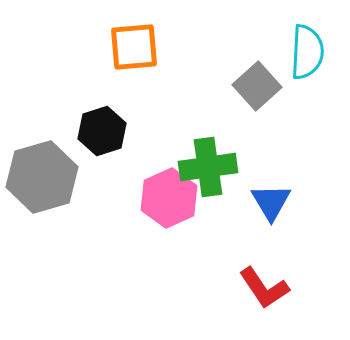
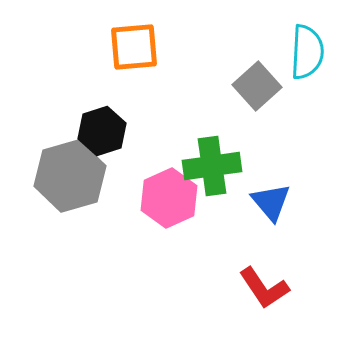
green cross: moved 4 px right, 1 px up
gray hexagon: moved 28 px right, 1 px up
blue triangle: rotated 9 degrees counterclockwise
